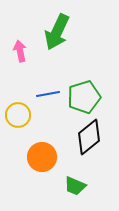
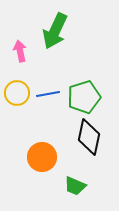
green arrow: moved 2 px left, 1 px up
yellow circle: moved 1 px left, 22 px up
black diamond: rotated 39 degrees counterclockwise
